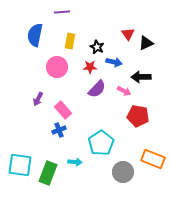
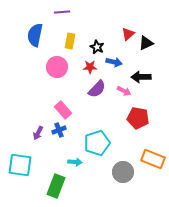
red triangle: rotated 24 degrees clockwise
purple arrow: moved 34 px down
red pentagon: moved 2 px down
cyan pentagon: moved 4 px left; rotated 15 degrees clockwise
green rectangle: moved 8 px right, 13 px down
